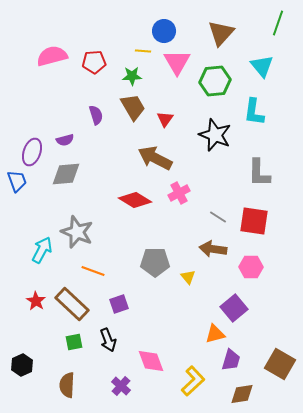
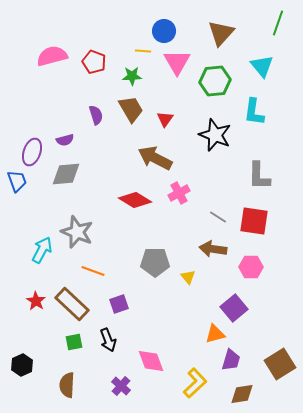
red pentagon at (94, 62): rotated 25 degrees clockwise
brown trapezoid at (133, 107): moved 2 px left, 2 px down
gray L-shape at (259, 173): moved 3 px down
brown square at (280, 364): rotated 28 degrees clockwise
yellow L-shape at (193, 381): moved 2 px right, 2 px down
